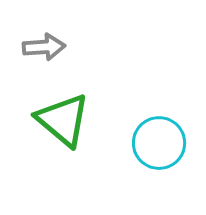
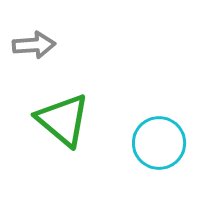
gray arrow: moved 10 px left, 2 px up
